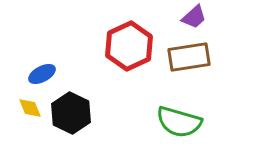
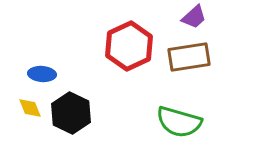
blue ellipse: rotated 32 degrees clockwise
